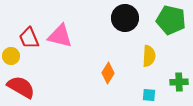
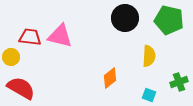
green pentagon: moved 2 px left
red trapezoid: moved 1 px right, 1 px up; rotated 120 degrees clockwise
yellow circle: moved 1 px down
orange diamond: moved 2 px right, 5 px down; rotated 20 degrees clockwise
green cross: rotated 18 degrees counterclockwise
red semicircle: moved 1 px down
cyan square: rotated 16 degrees clockwise
